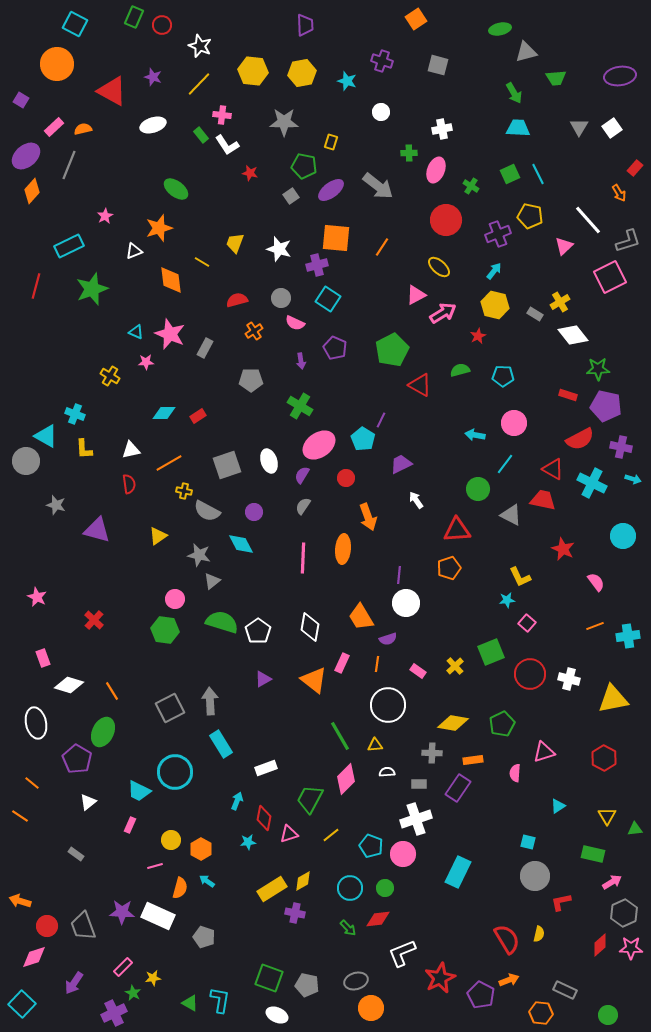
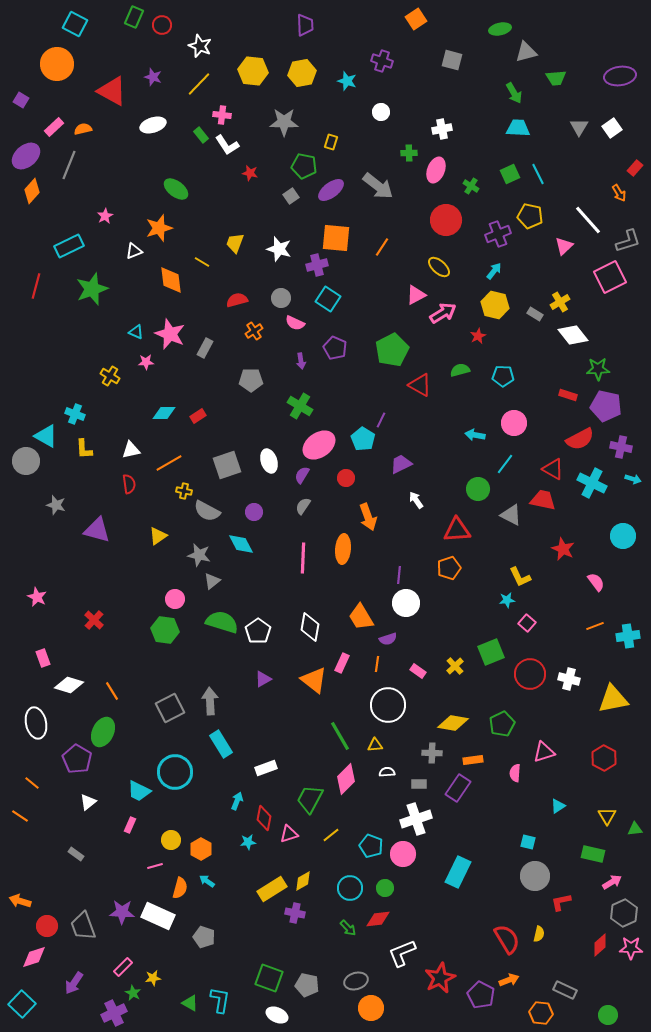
gray square at (438, 65): moved 14 px right, 5 px up
